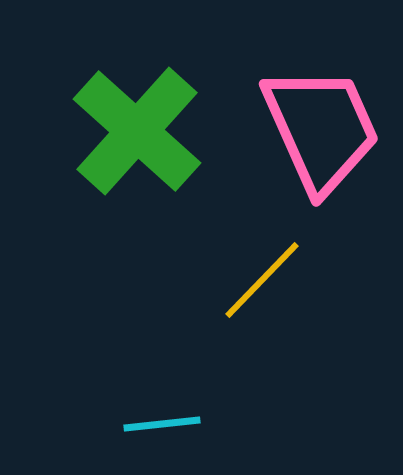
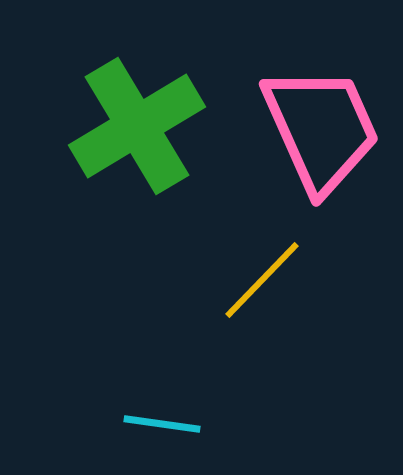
green cross: moved 5 px up; rotated 17 degrees clockwise
cyan line: rotated 14 degrees clockwise
